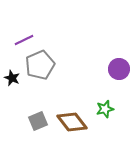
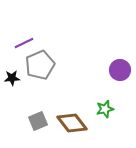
purple line: moved 3 px down
purple circle: moved 1 px right, 1 px down
black star: rotated 28 degrees counterclockwise
brown diamond: moved 1 px down
